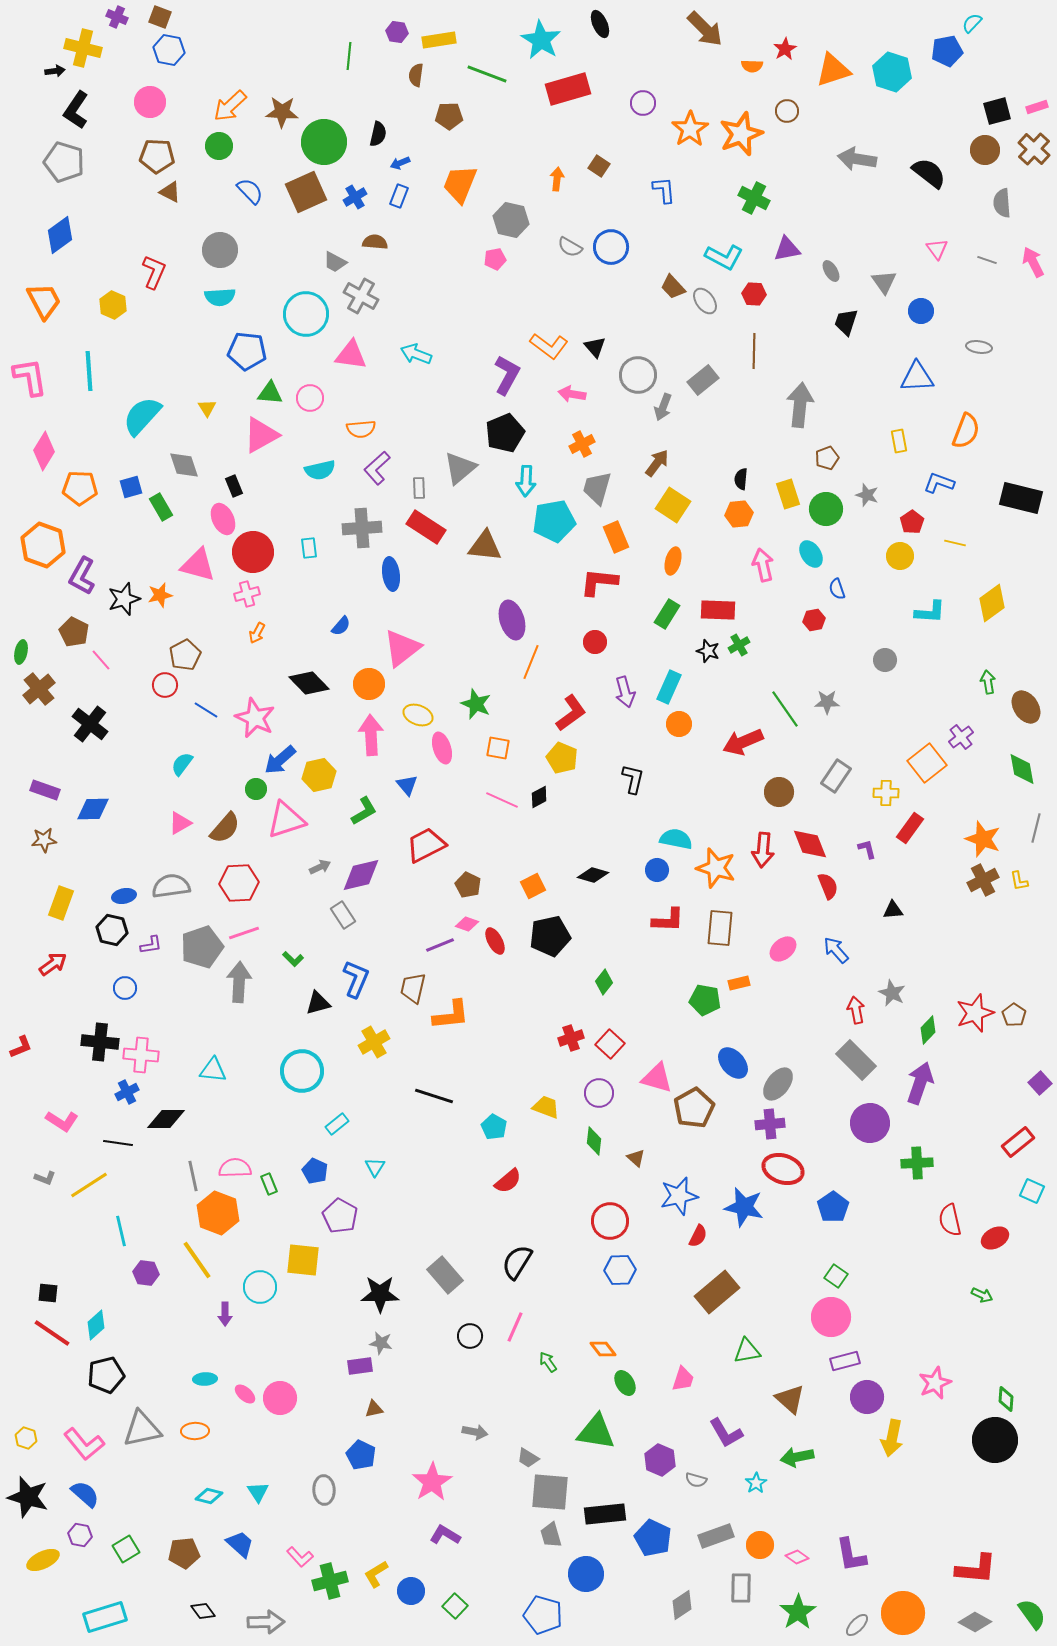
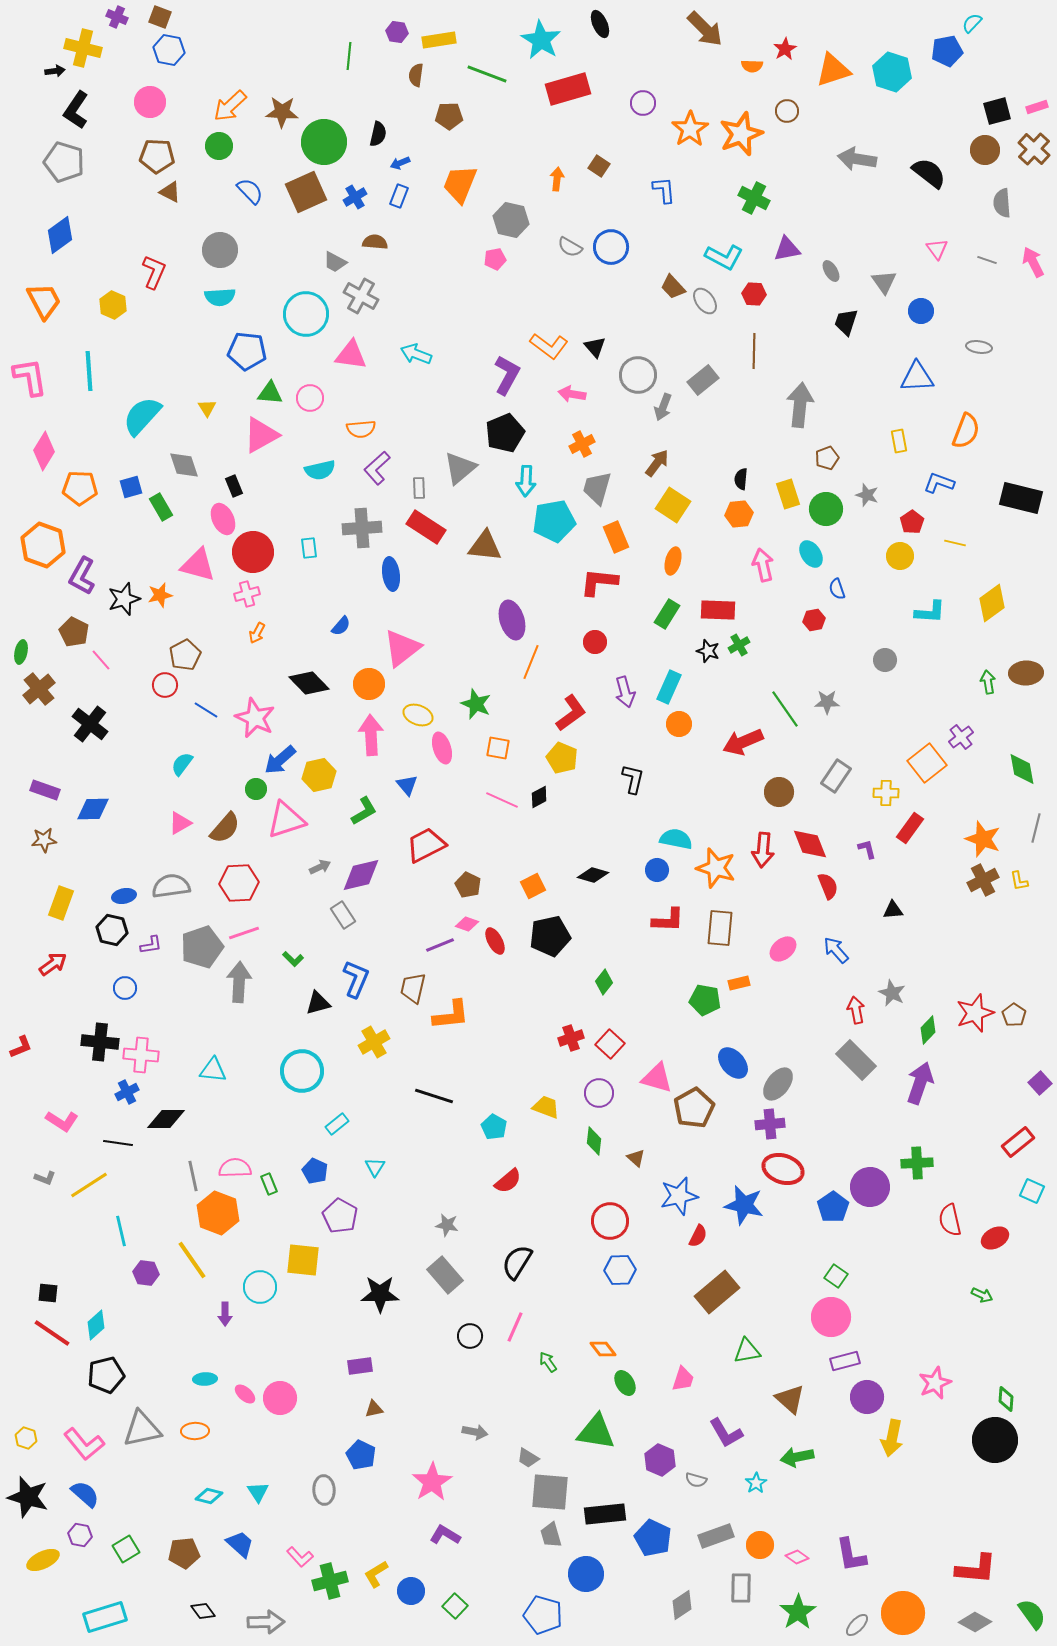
brown ellipse at (1026, 707): moved 34 px up; rotated 60 degrees counterclockwise
purple circle at (870, 1123): moved 64 px down
blue star at (744, 1207): moved 2 px up
yellow line at (197, 1260): moved 5 px left
gray star at (381, 1343): moved 66 px right, 118 px up
